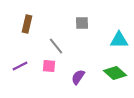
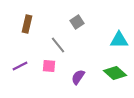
gray square: moved 5 px left, 1 px up; rotated 32 degrees counterclockwise
gray line: moved 2 px right, 1 px up
